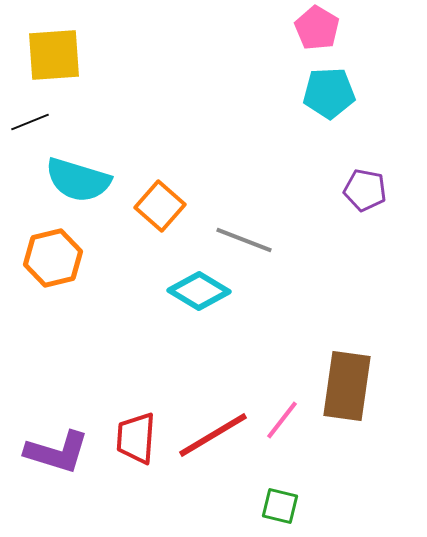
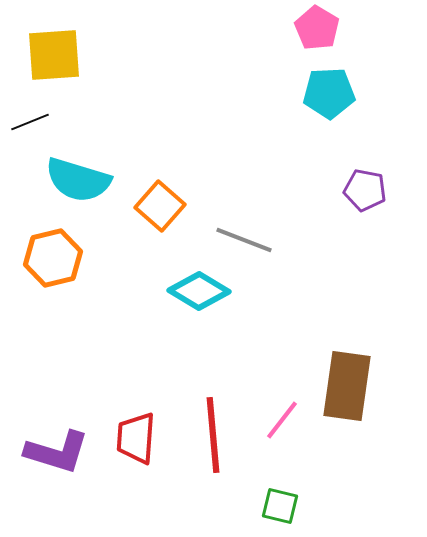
red line: rotated 64 degrees counterclockwise
